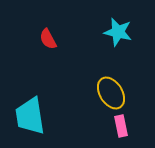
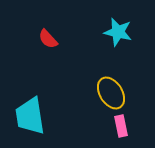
red semicircle: rotated 15 degrees counterclockwise
